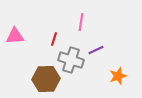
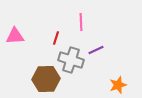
pink line: rotated 12 degrees counterclockwise
red line: moved 2 px right, 1 px up
orange star: moved 9 px down
